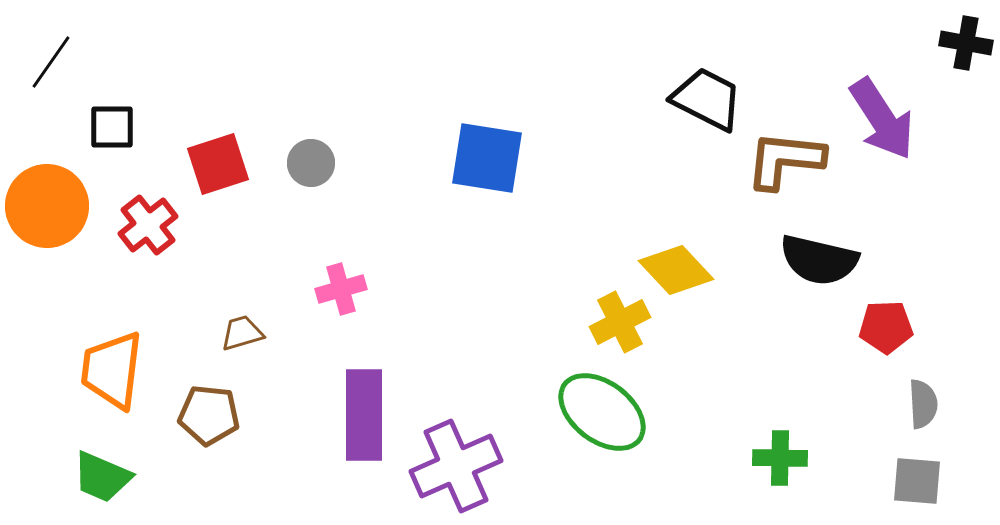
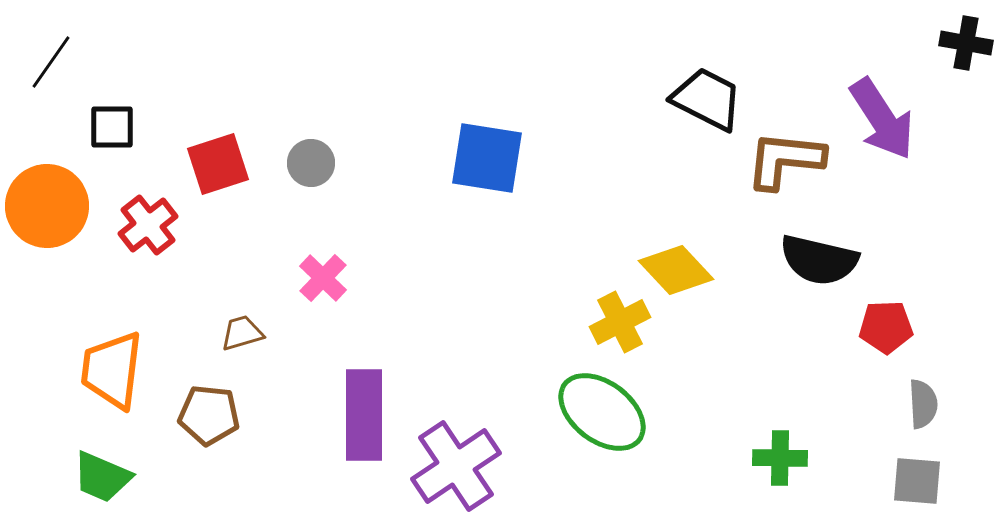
pink cross: moved 18 px left, 11 px up; rotated 30 degrees counterclockwise
purple cross: rotated 10 degrees counterclockwise
